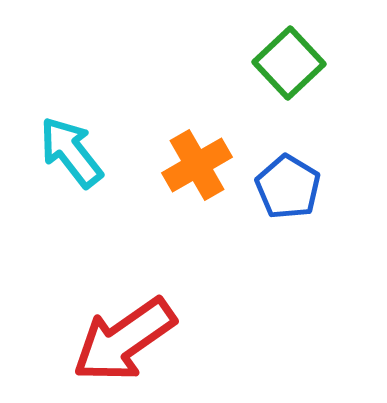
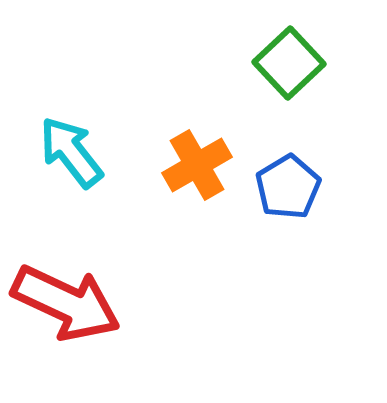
blue pentagon: rotated 10 degrees clockwise
red arrow: moved 58 px left, 37 px up; rotated 120 degrees counterclockwise
